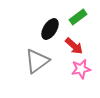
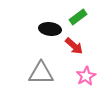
black ellipse: rotated 65 degrees clockwise
gray triangle: moved 4 px right, 12 px down; rotated 36 degrees clockwise
pink star: moved 5 px right, 7 px down; rotated 18 degrees counterclockwise
